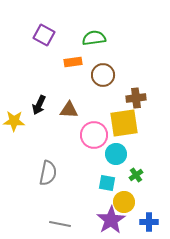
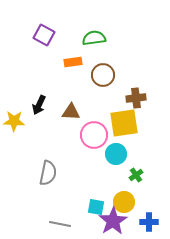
brown triangle: moved 2 px right, 2 px down
cyan square: moved 11 px left, 24 px down
purple star: moved 2 px right, 1 px down
